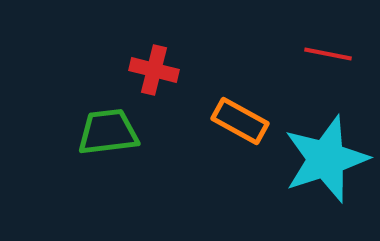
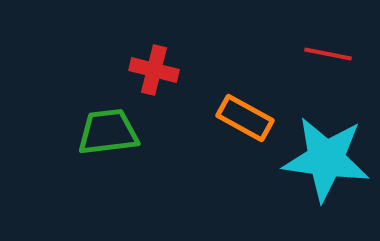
orange rectangle: moved 5 px right, 3 px up
cyan star: rotated 26 degrees clockwise
